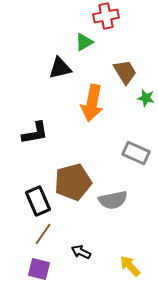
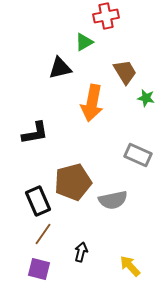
gray rectangle: moved 2 px right, 2 px down
black arrow: rotated 78 degrees clockwise
